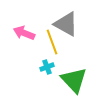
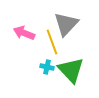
gray triangle: rotated 44 degrees clockwise
cyan cross: rotated 32 degrees clockwise
green triangle: moved 3 px left, 10 px up
